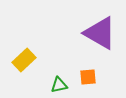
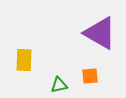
yellow rectangle: rotated 45 degrees counterclockwise
orange square: moved 2 px right, 1 px up
